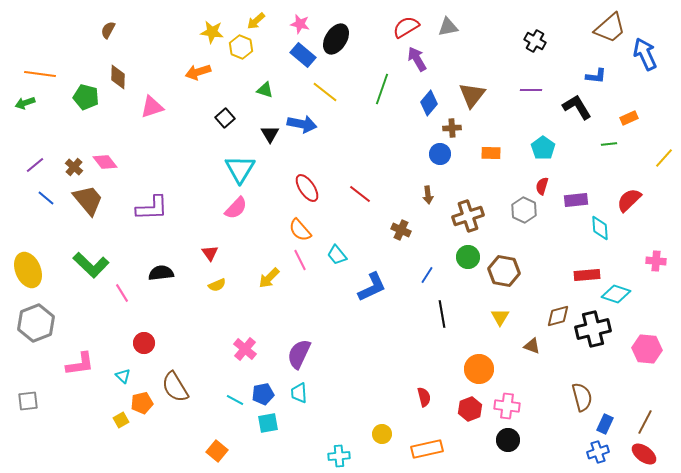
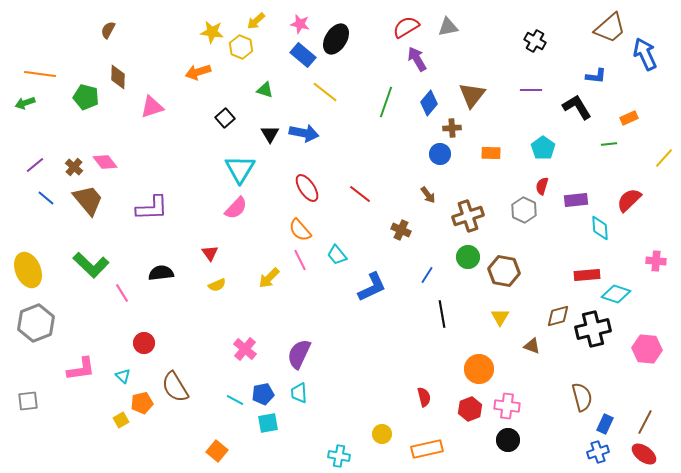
green line at (382, 89): moved 4 px right, 13 px down
blue arrow at (302, 124): moved 2 px right, 9 px down
brown arrow at (428, 195): rotated 30 degrees counterclockwise
pink L-shape at (80, 364): moved 1 px right, 5 px down
cyan cross at (339, 456): rotated 15 degrees clockwise
